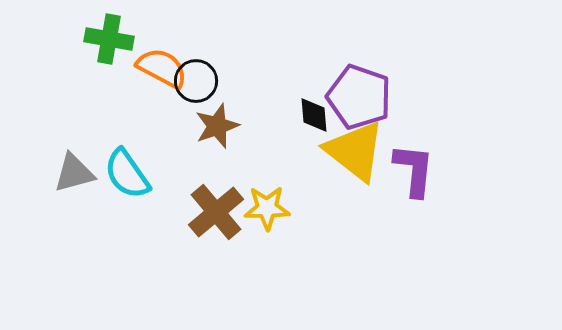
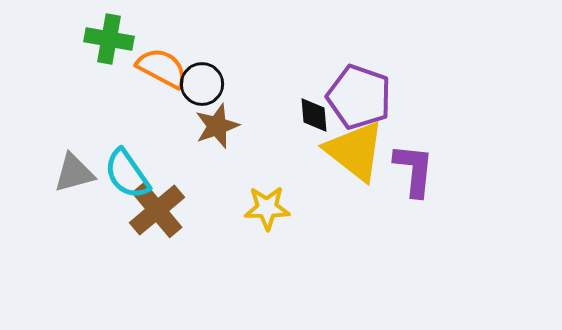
black circle: moved 6 px right, 3 px down
brown cross: moved 59 px left, 2 px up
